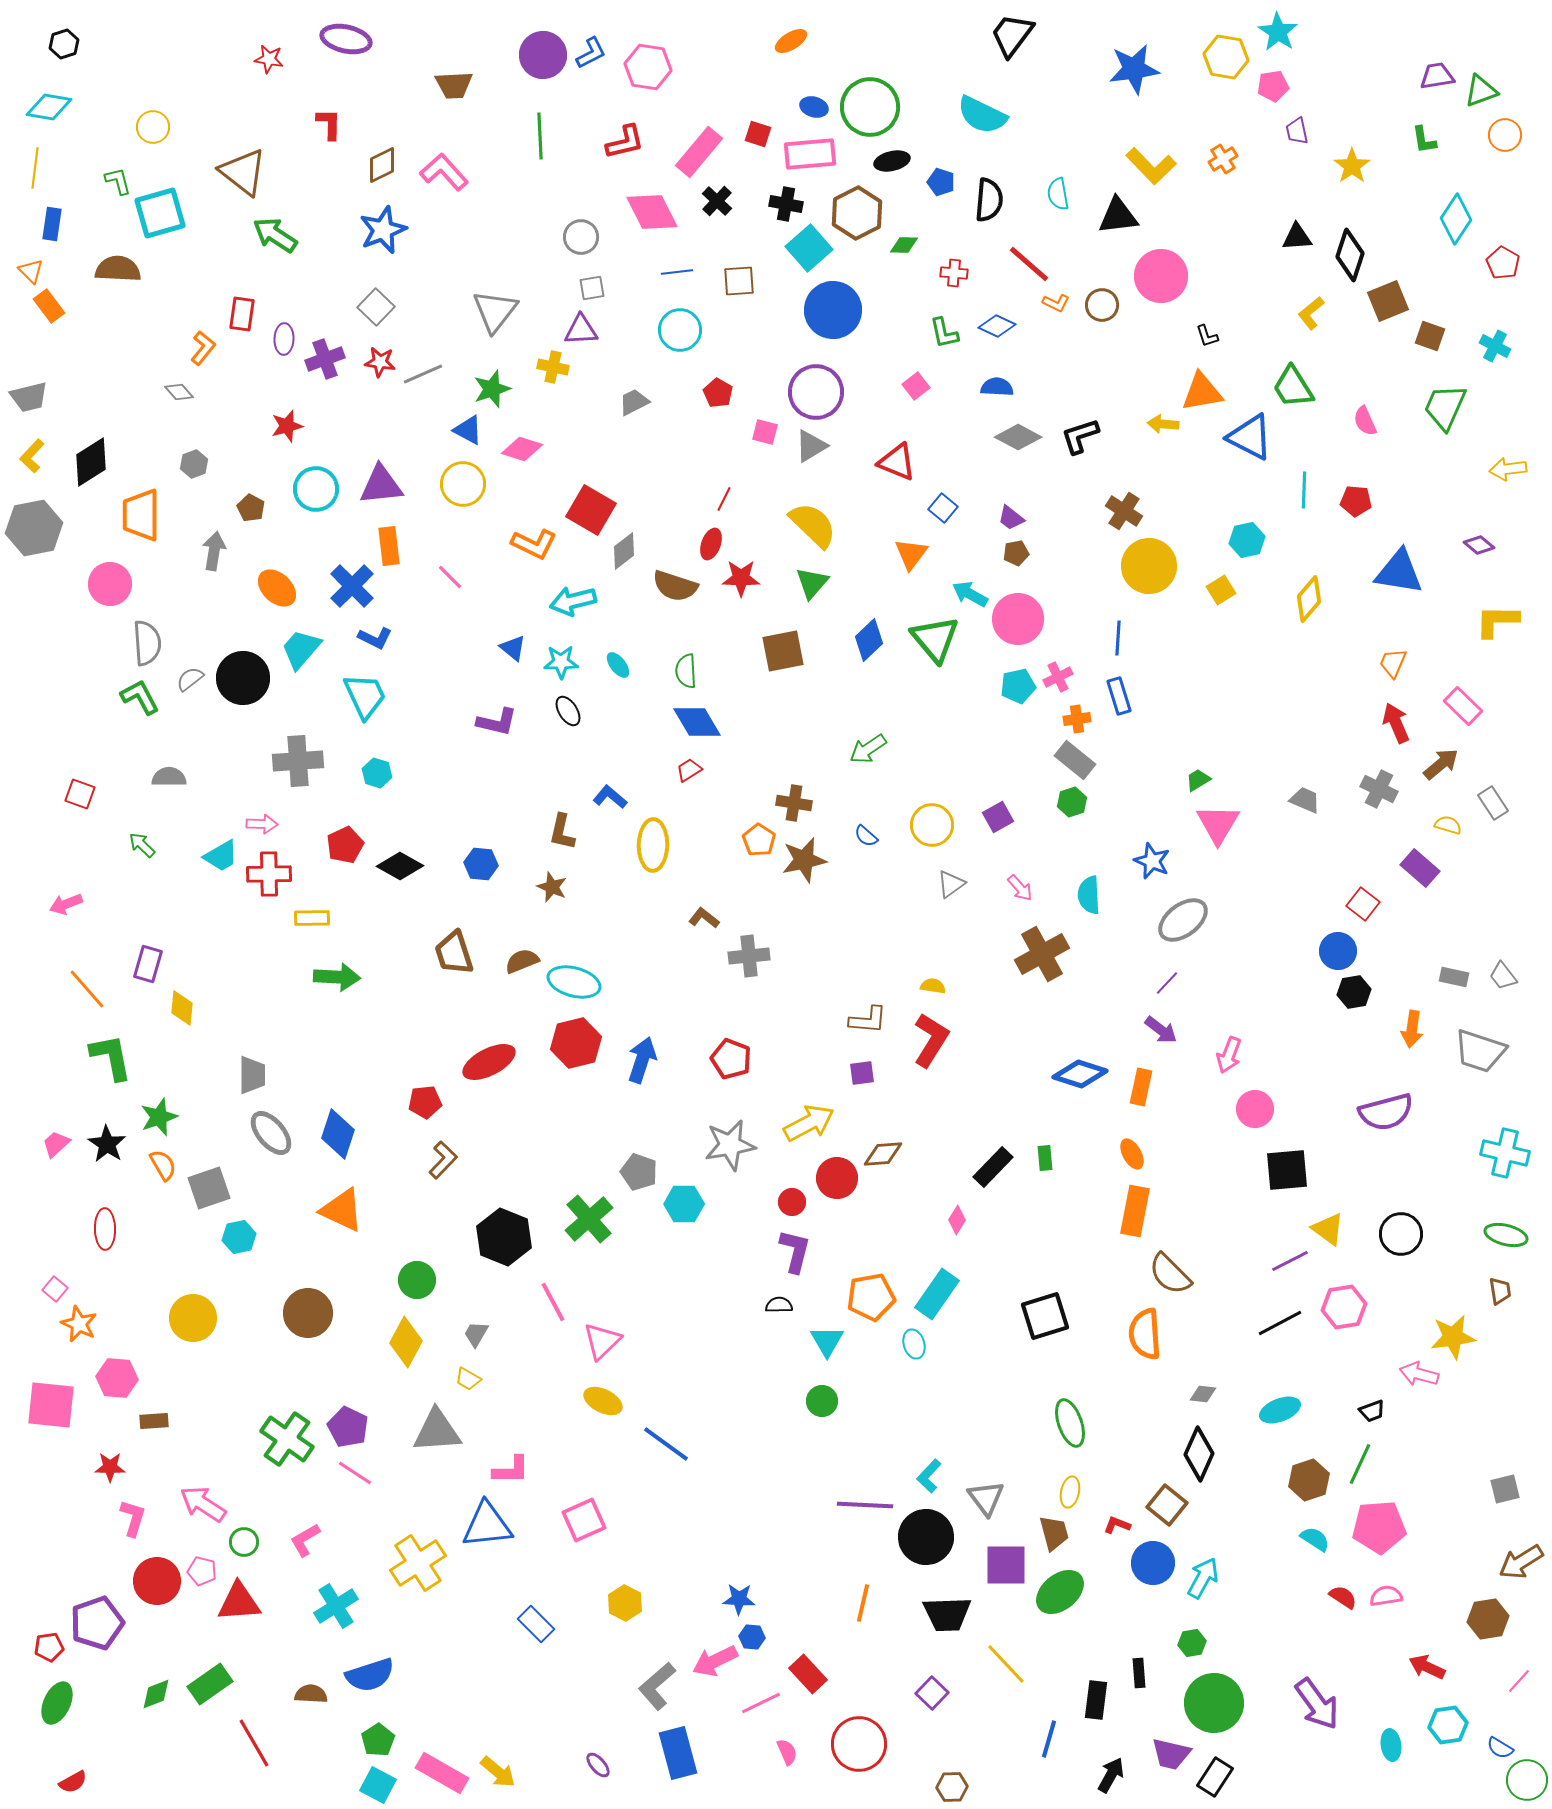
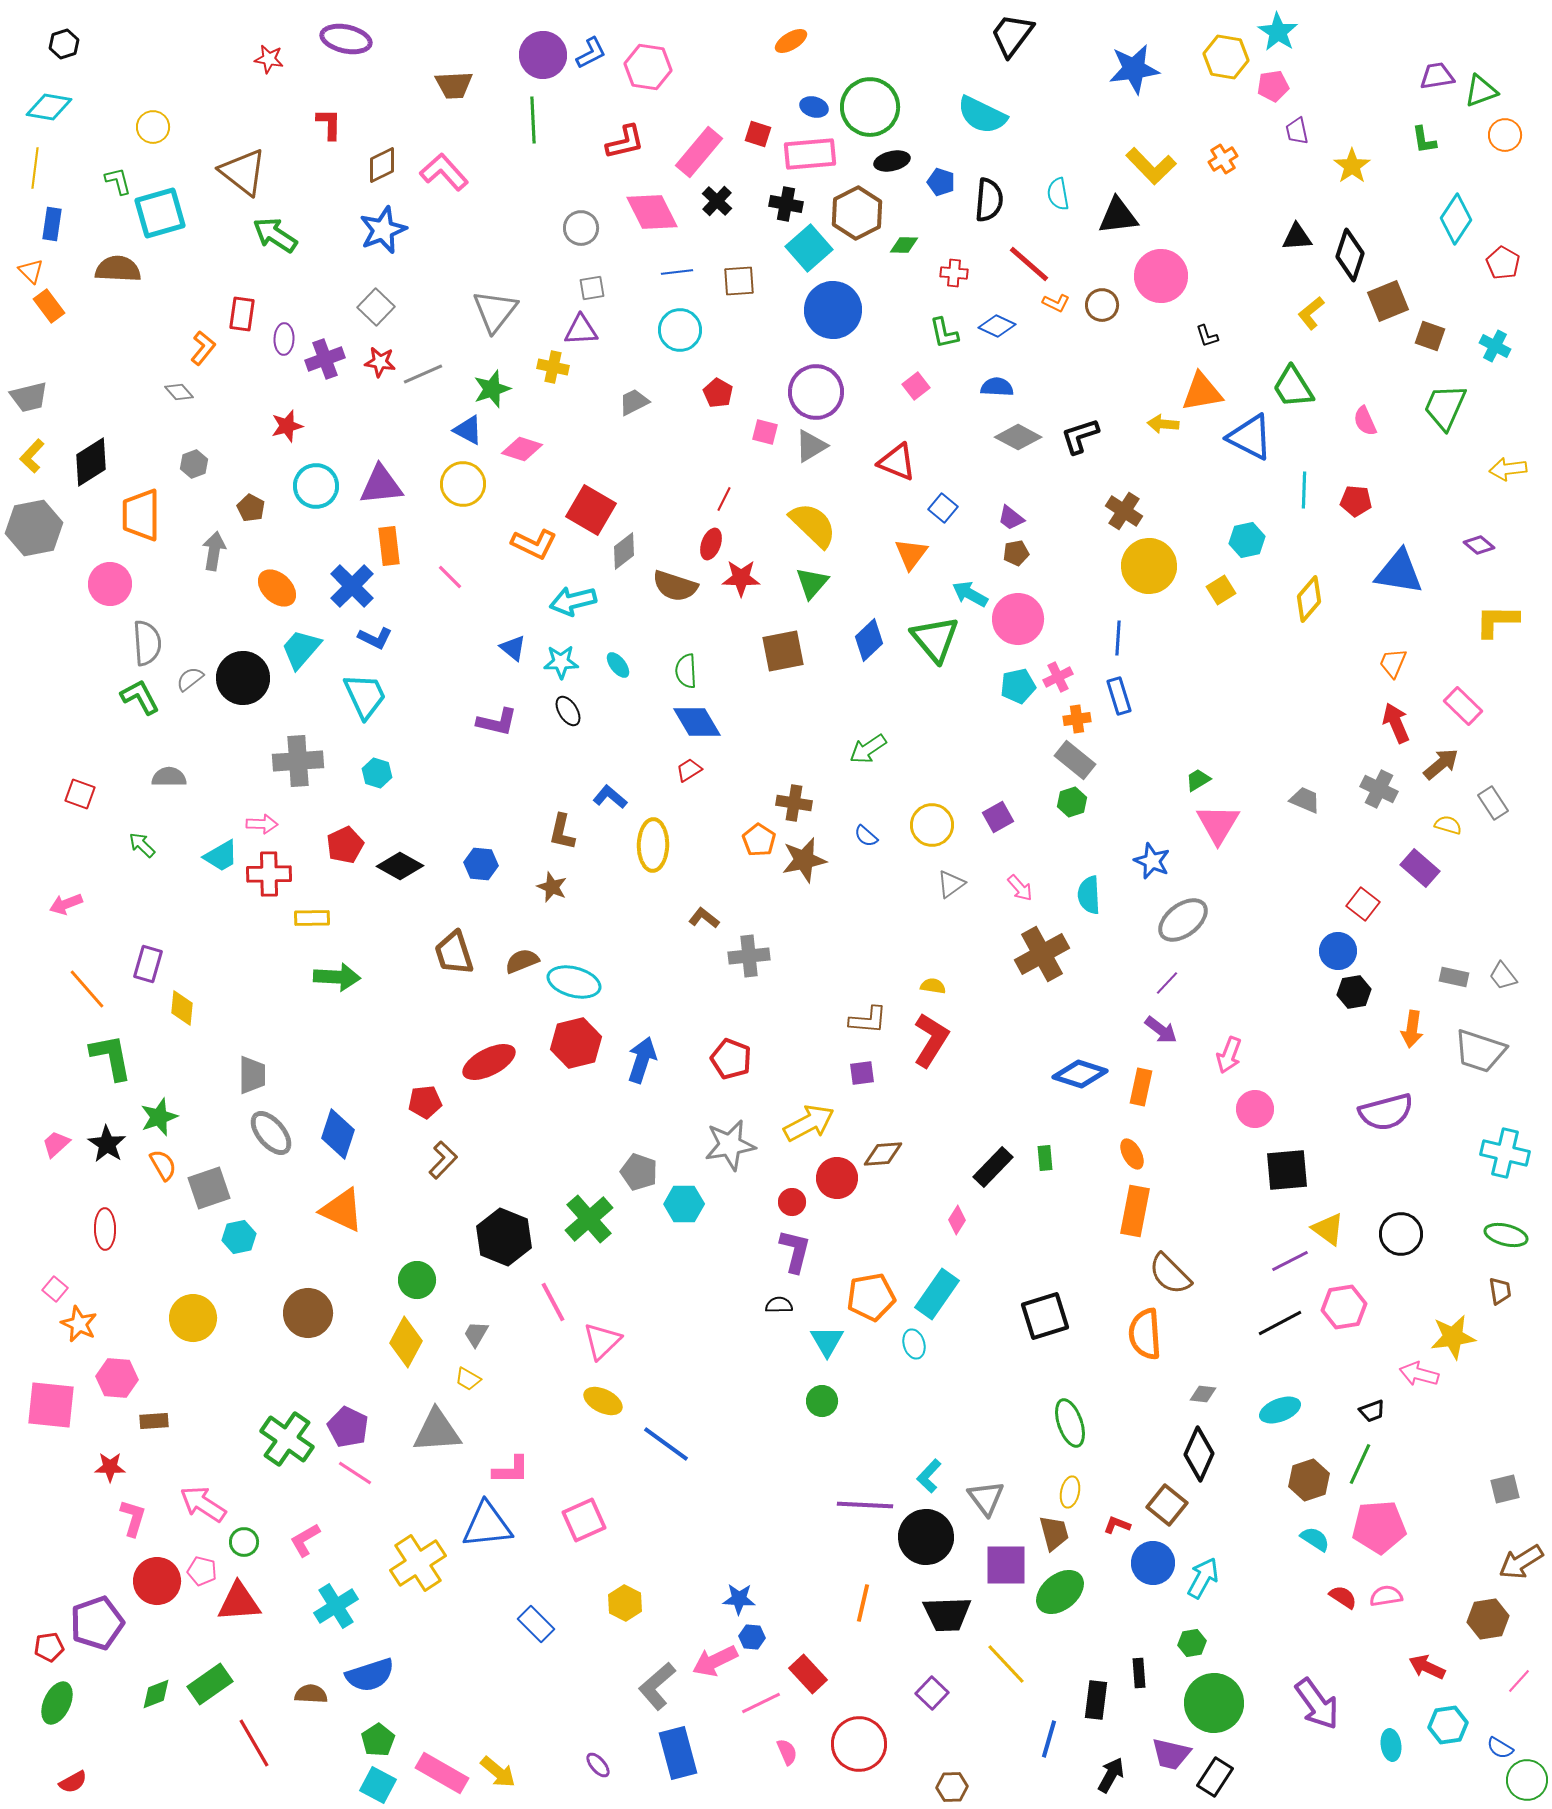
green line at (540, 136): moved 7 px left, 16 px up
gray circle at (581, 237): moved 9 px up
cyan circle at (316, 489): moved 3 px up
